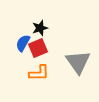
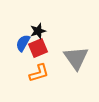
black star: moved 2 px left, 3 px down
gray triangle: moved 2 px left, 4 px up
orange L-shape: rotated 15 degrees counterclockwise
